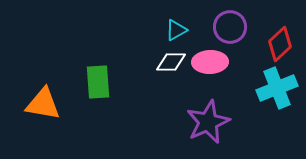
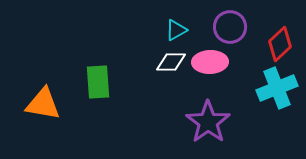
purple star: rotated 12 degrees counterclockwise
